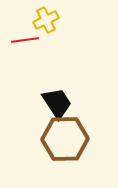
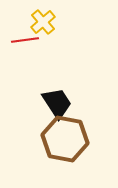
yellow cross: moved 3 px left, 2 px down; rotated 15 degrees counterclockwise
brown hexagon: rotated 12 degrees clockwise
